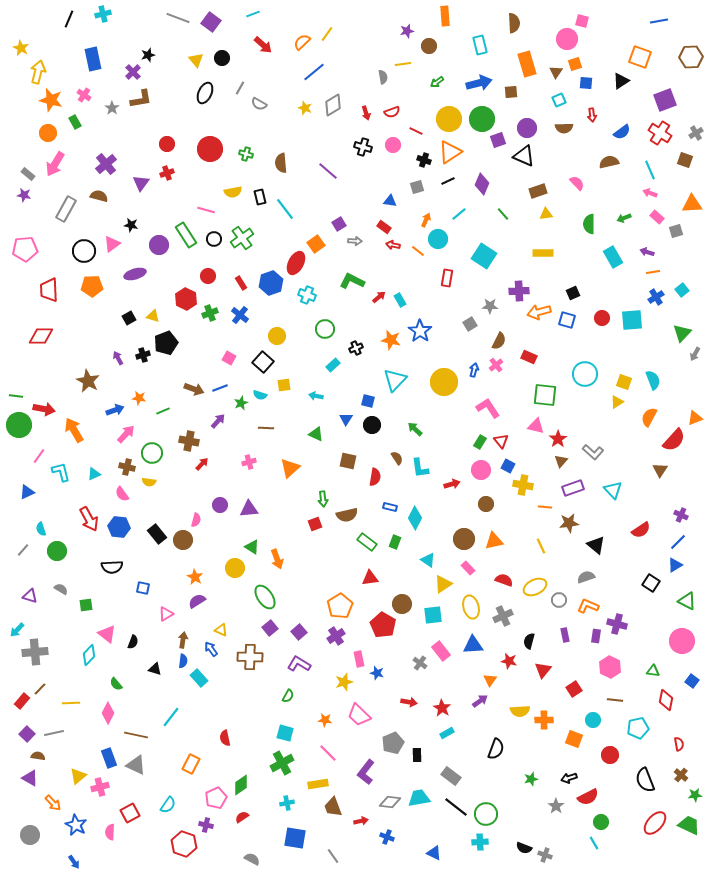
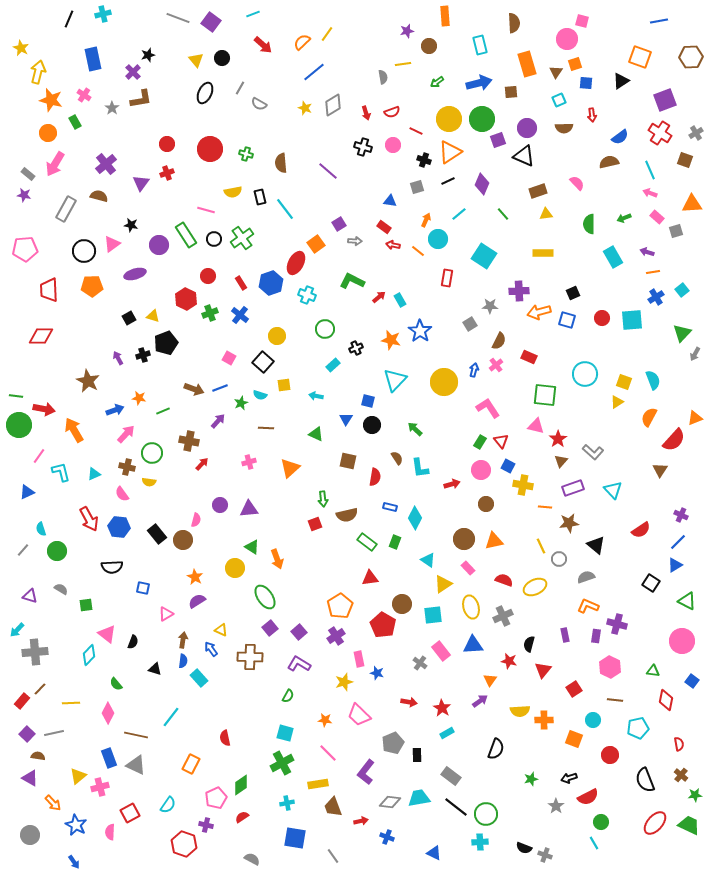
blue semicircle at (622, 132): moved 2 px left, 5 px down
gray circle at (559, 600): moved 41 px up
black semicircle at (529, 641): moved 3 px down
